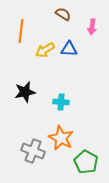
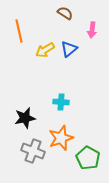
brown semicircle: moved 2 px right, 1 px up
pink arrow: moved 3 px down
orange line: moved 2 px left; rotated 20 degrees counterclockwise
blue triangle: rotated 42 degrees counterclockwise
black star: moved 26 px down
orange star: rotated 25 degrees clockwise
green pentagon: moved 2 px right, 4 px up
